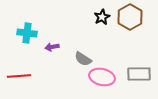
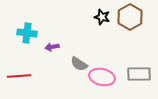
black star: rotated 28 degrees counterclockwise
gray semicircle: moved 4 px left, 5 px down
